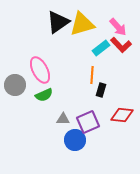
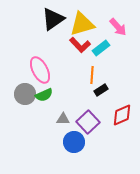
black triangle: moved 5 px left, 3 px up
red L-shape: moved 41 px left
gray circle: moved 10 px right, 9 px down
black rectangle: rotated 40 degrees clockwise
red diamond: rotated 30 degrees counterclockwise
purple square: rotated 20 degrees counterclockwise
blue circle: moved 1 px left, 2 px down
